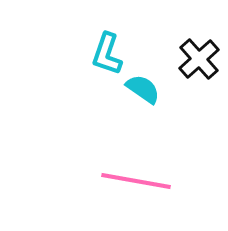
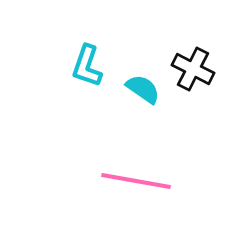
cyan L-shape: moved 20 px left, 12 px down
black cross: moved 6 px left, 10 px down; rotated 21 degrees counterclockwise
